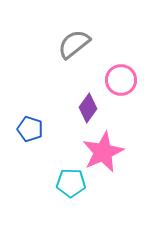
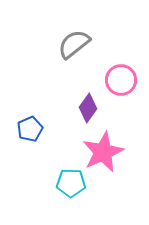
blue pentagon: rotated 30 degrees clockwise
